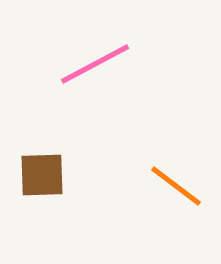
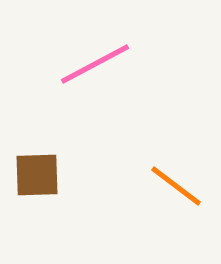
brown square: moved 5 px left
